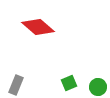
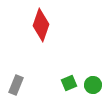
red diamond: moved 3 px right, 2 px up; rotated 68 degrees clockwise
green circle: moved 5 px left, 2 px up
